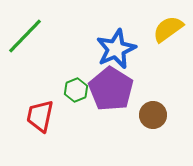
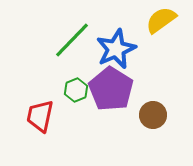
yellow semicircle: moved 7 px left, 9 px up
green line: moved 47 px right, 4 px down
